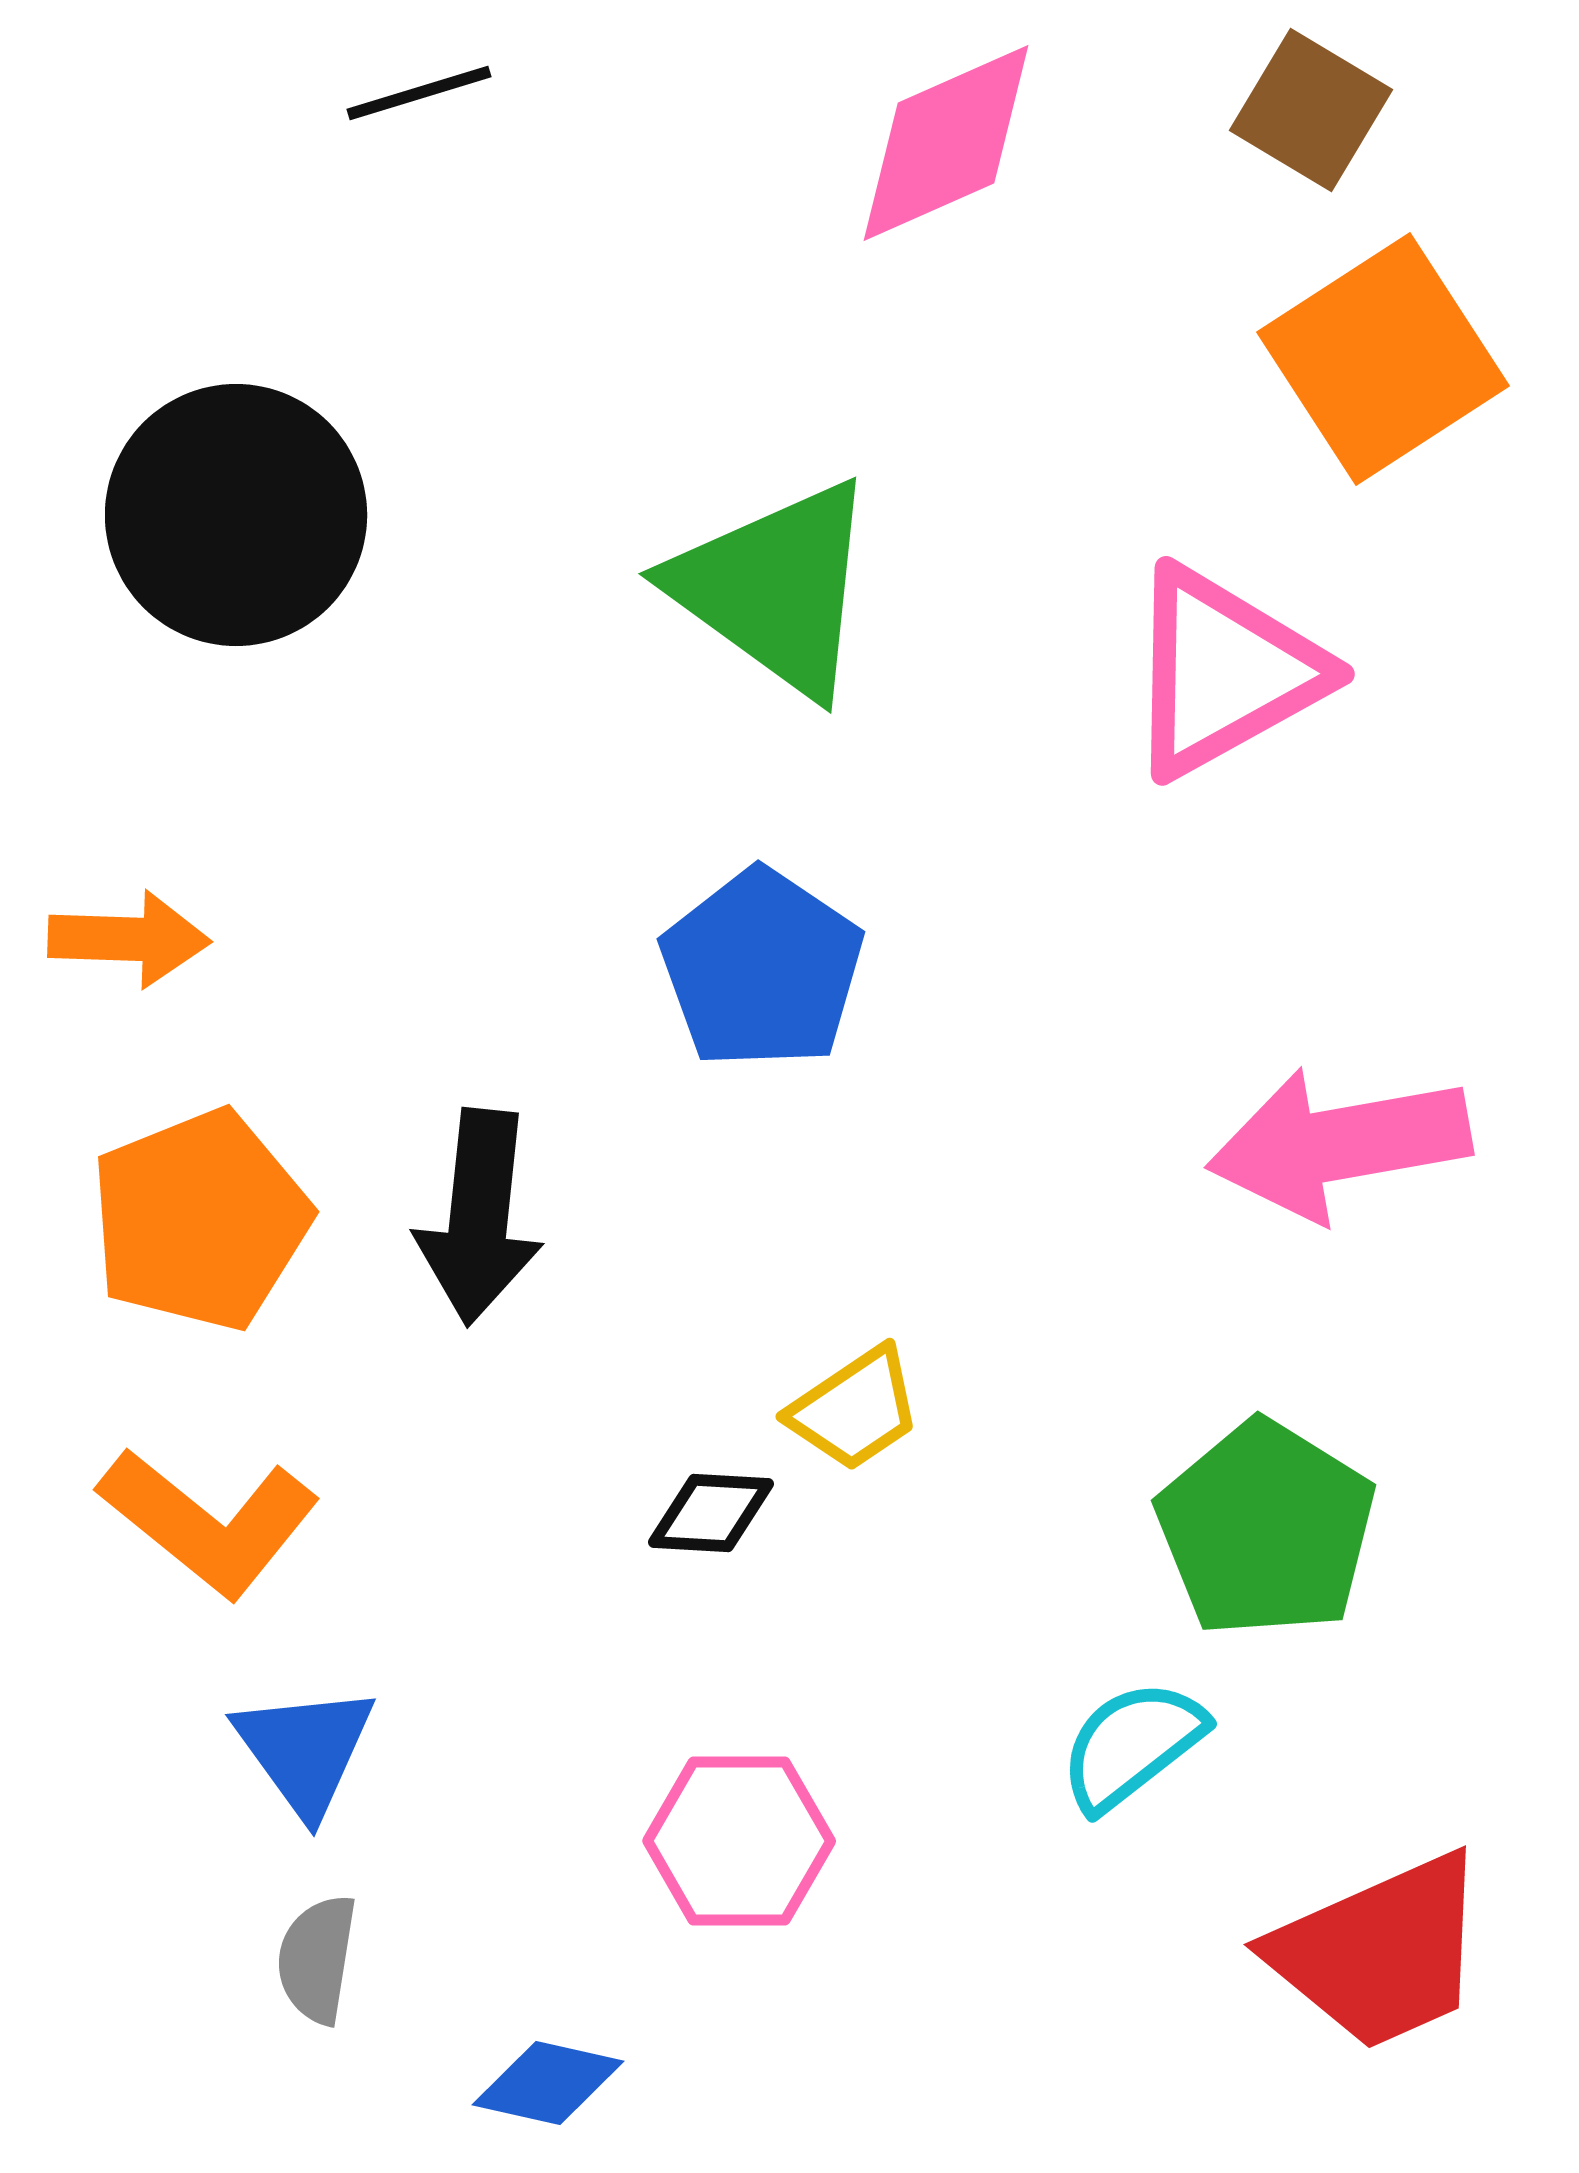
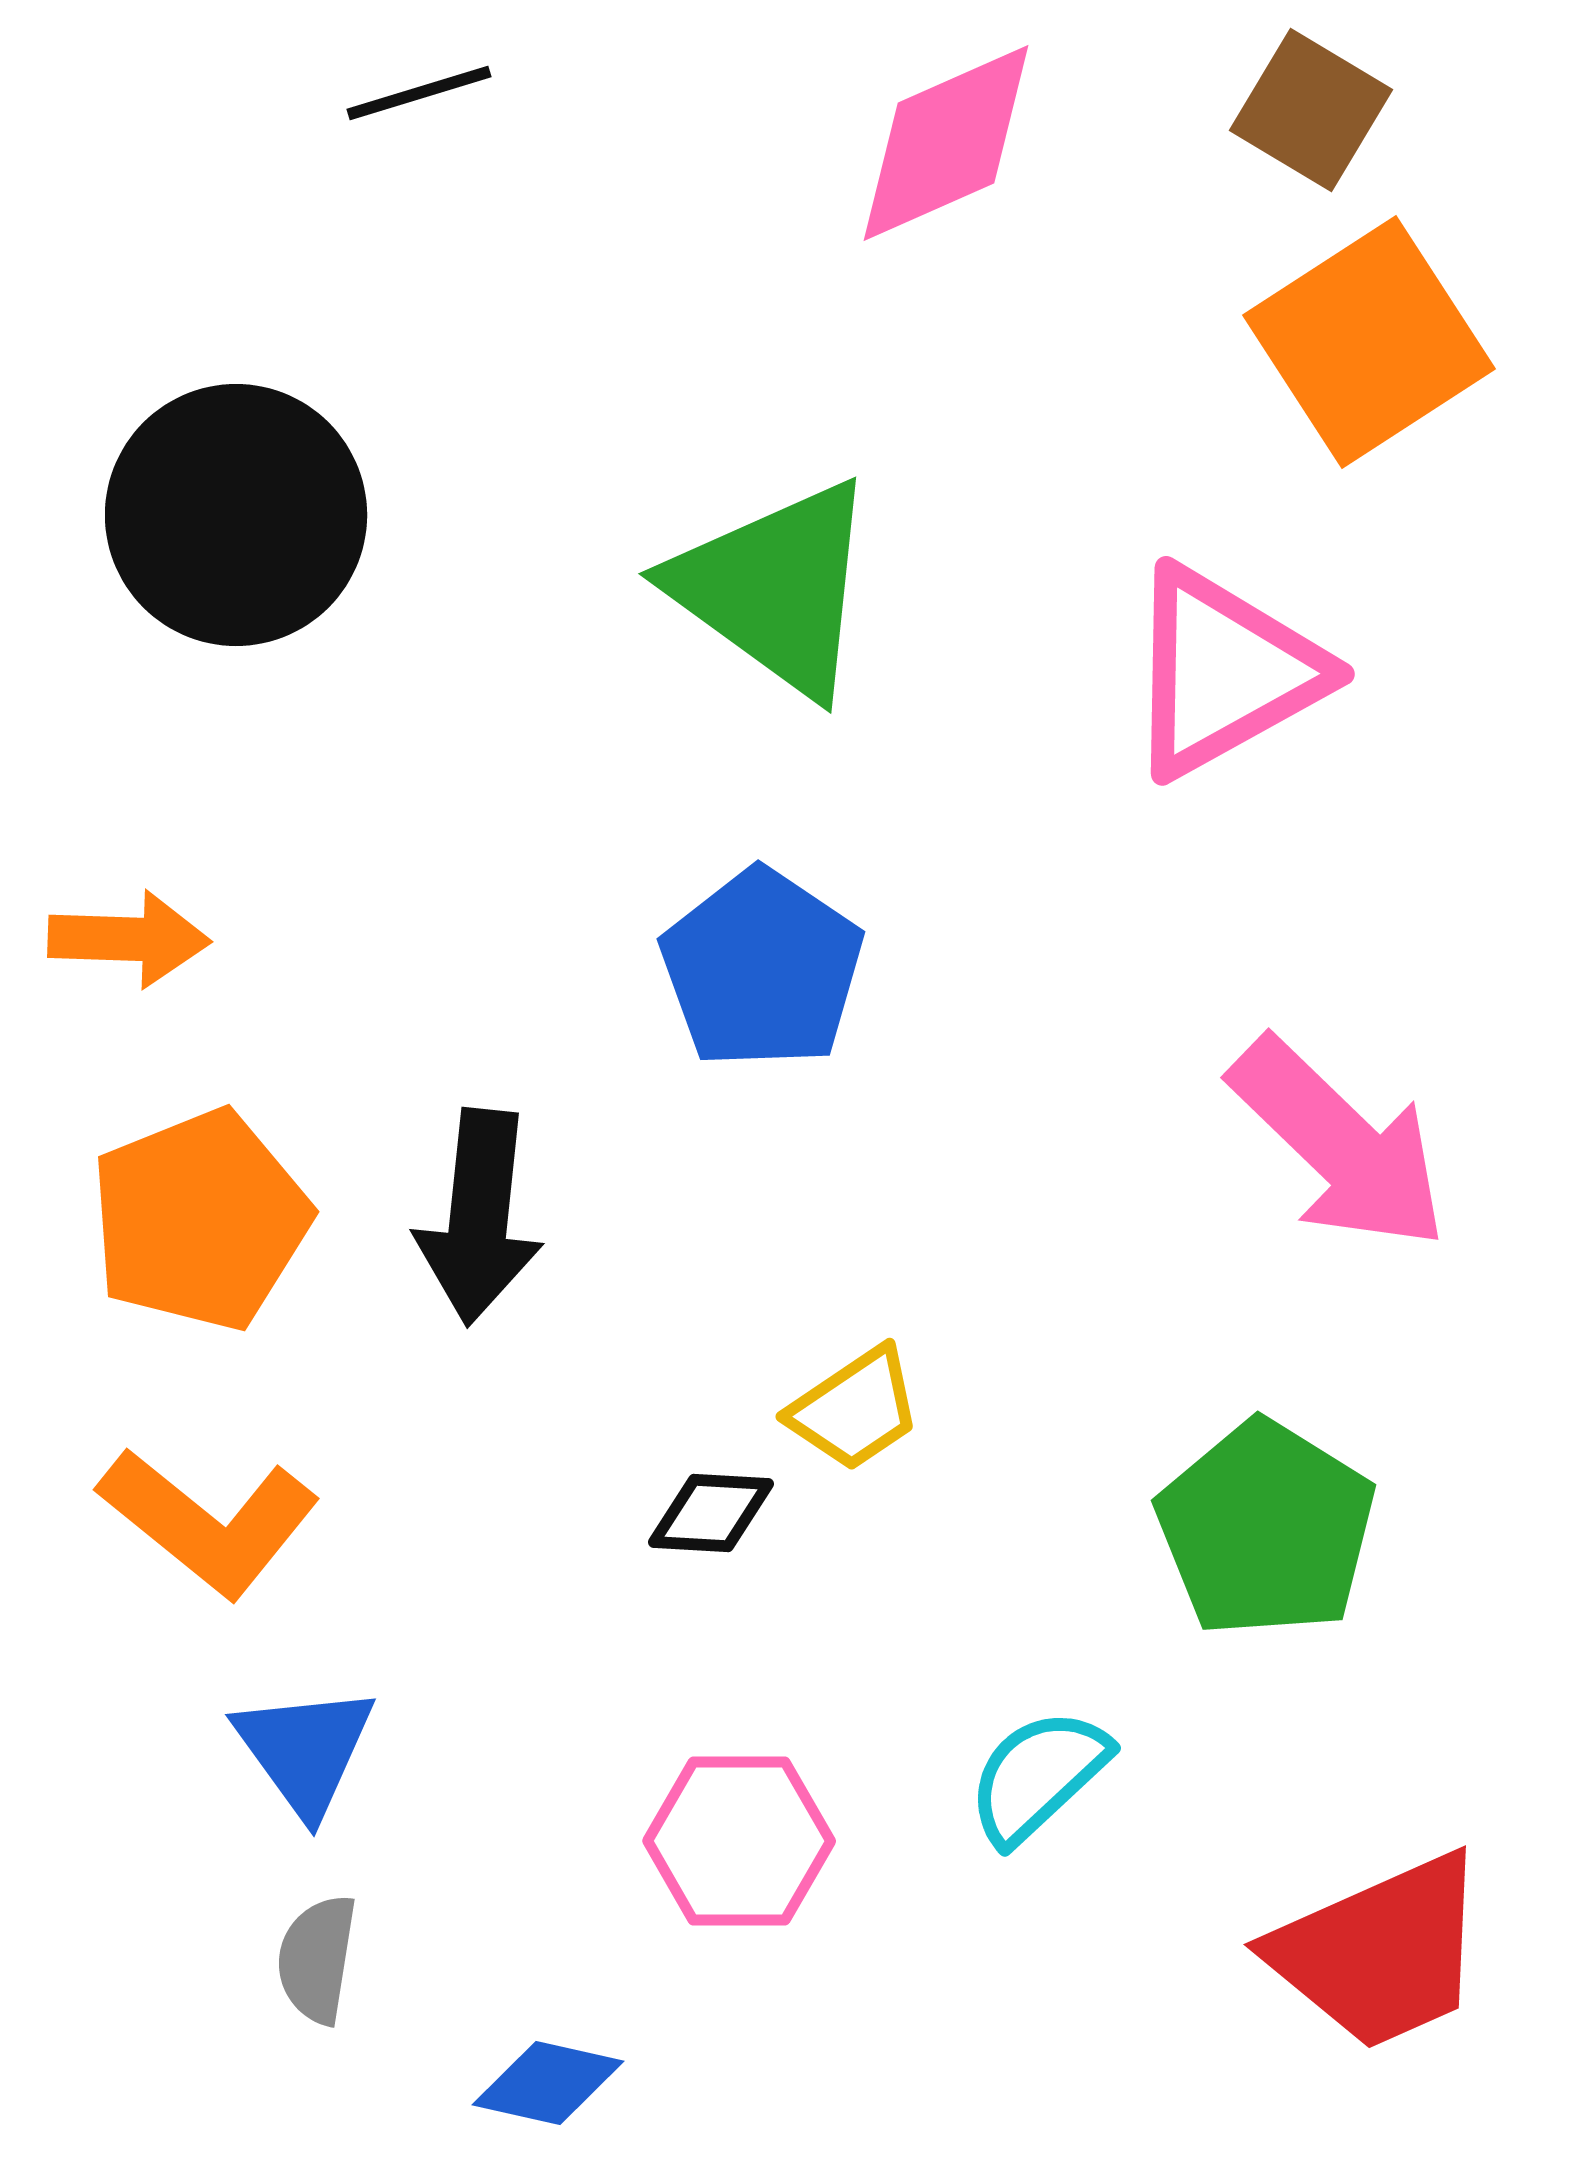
orange square: moved 14 px left, 17 px up
pink arrow: rotated 126 degrees counterclockwise
cyan semicircle: moved 94 px left, 31 px down; rotated 5 degrees counterclockwise
